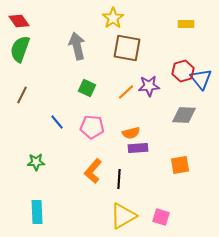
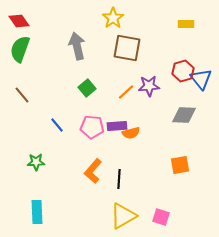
green square: rotated 24 degrees clockwise
brown line: rotated 66 degrees counterclockwise
blue line: moved 3 px down
purple rectangle: moved 21 px left, 22 px up
